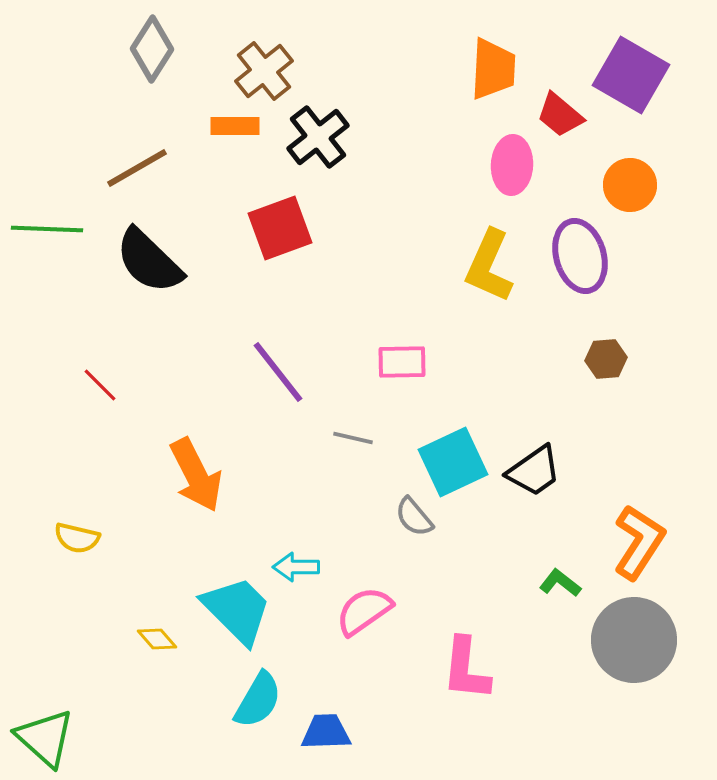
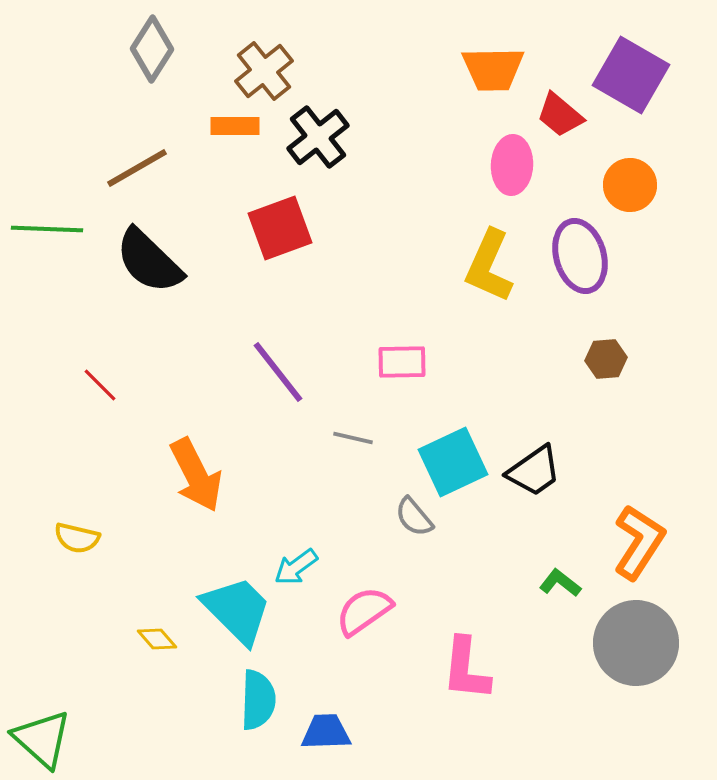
orange trapezoid: rotated 86 degrees clockwise
cyan arrow: rotated 36 degrees counterclockwise
gray circle: moved 2 px right, 3 px down
cyan semicircle: rotated 28 degrees counterclockwise
green triangle: moved 3 px left, 1 px down
